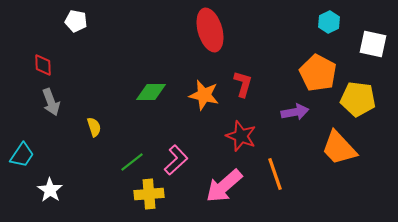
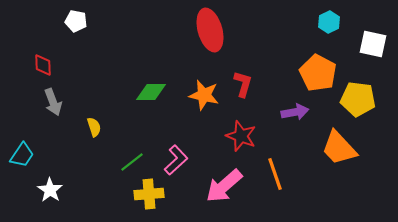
gray arrow: moved 2 px right
